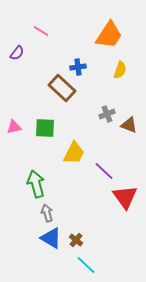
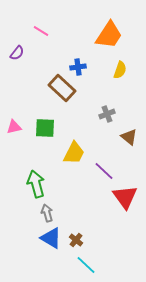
brown triangle: moved 12 px down; rotated 18 degrees clockwise
